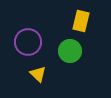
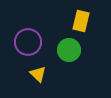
green circle: moved 1 px left, 1 px up
